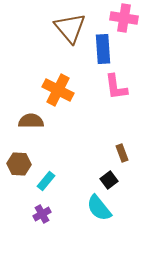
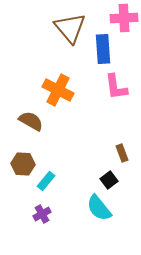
pink cross: rotated 12 degrees counterclockwise
brown semicircle: rotated 30 degrees clockwise
brown hexagon: moved 4 px right
